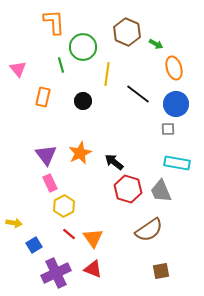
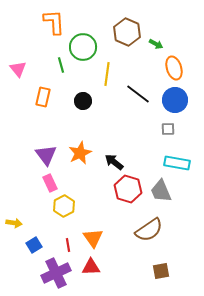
blue circle: moved 1 px left, 4 px up
red line: moved 1 px left, 11 px down; rotated 40 degrees clockwise
red triangle: moved 2 px left, 2 px up; rotated 24 degrees counterclockwise
